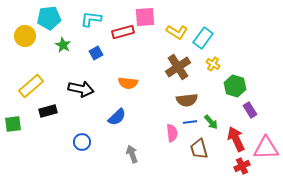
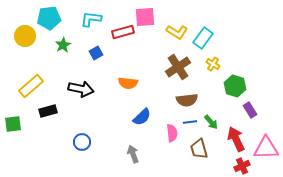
green star: rotated 14 degrees clockwise
blue semicircle: moved 25 px right
gray arrow: moved 1 px right
